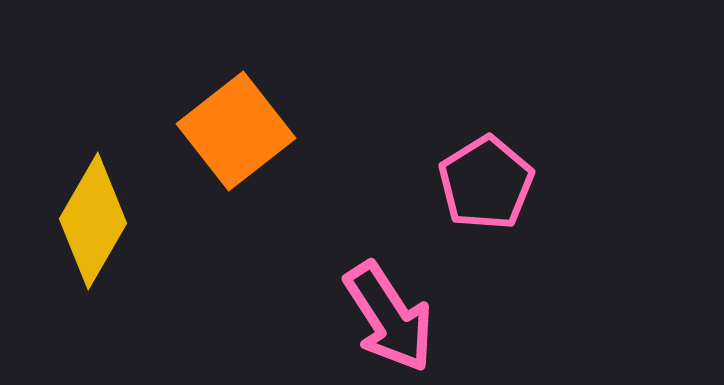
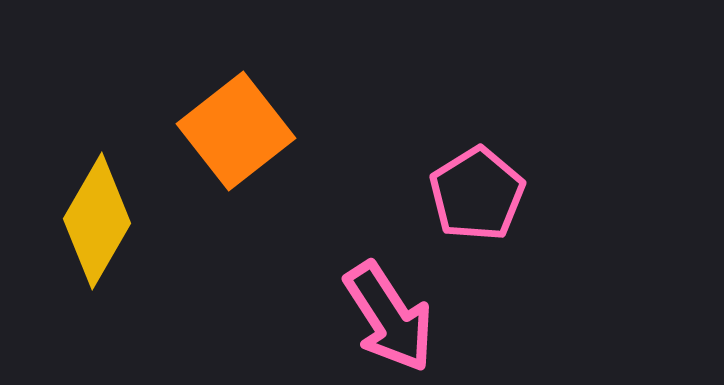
pink pentagon: moved 9 px left, 11 px down
yellow diamond: moved 4 px right
